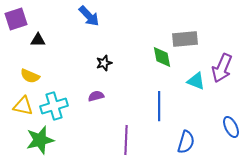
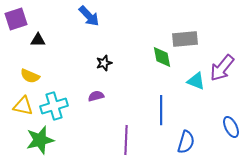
purple arrow: rotated 16 degrees clockwise
blue line: moved 2 px right, 4 px down
